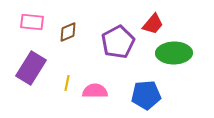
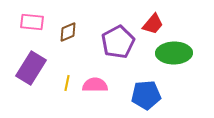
pink semicircle: moved 6 px up
